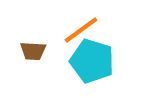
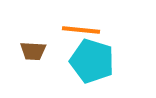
orange line: rotated 42 degrees clockwise
